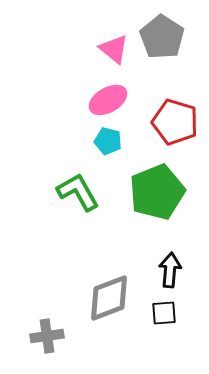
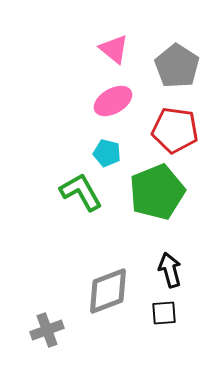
gray pentagon: moved 15 px right, 29 px down
pink ellipse: moved 5 px right, 1 px down
red pentagon: moved 8 px down; rotated 9 degrees counterclockwise
cyan pentagon: moved 1 px left, 12 px down
green L-shape: moved 3 px right
black arrow: rotated 20 degrees counterclockwise
gray diamond: moved 1 px left, 7 px up
gray cross: moved 6 px up; rotated 12 degrees counterclockwise
